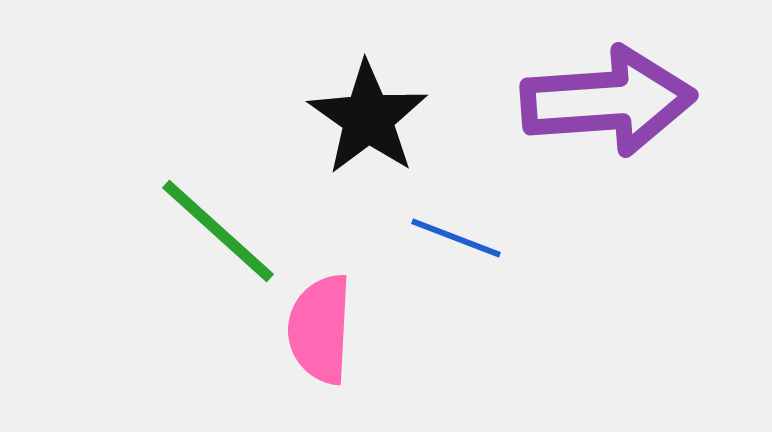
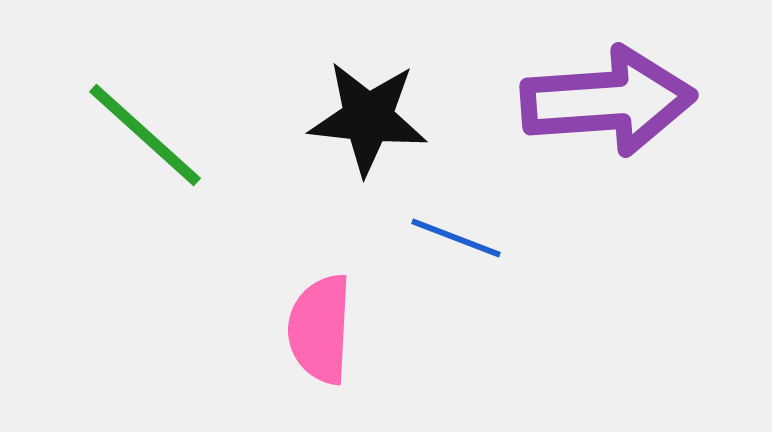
black star: rotated 29 degrees counterclockwise
green line: moved 73 px left, 96 px up
